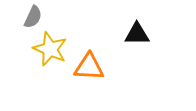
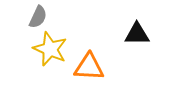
gray semicircle: moved 5 px right
